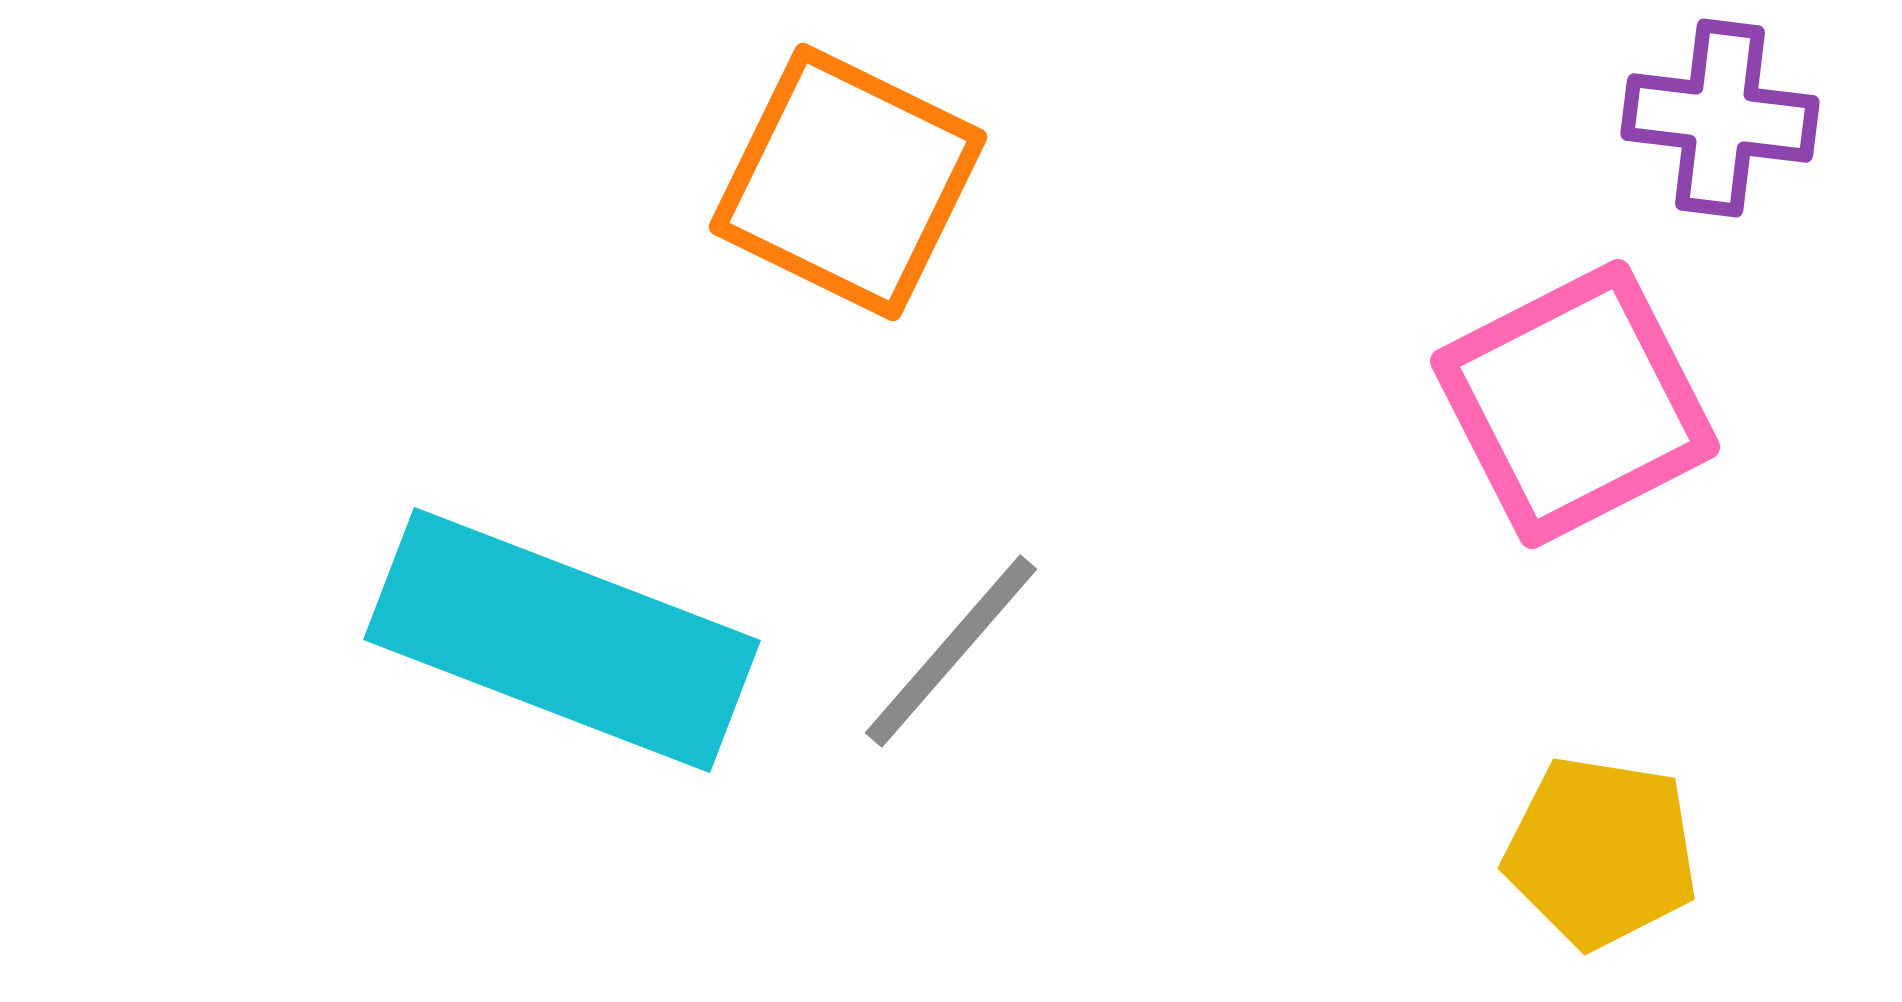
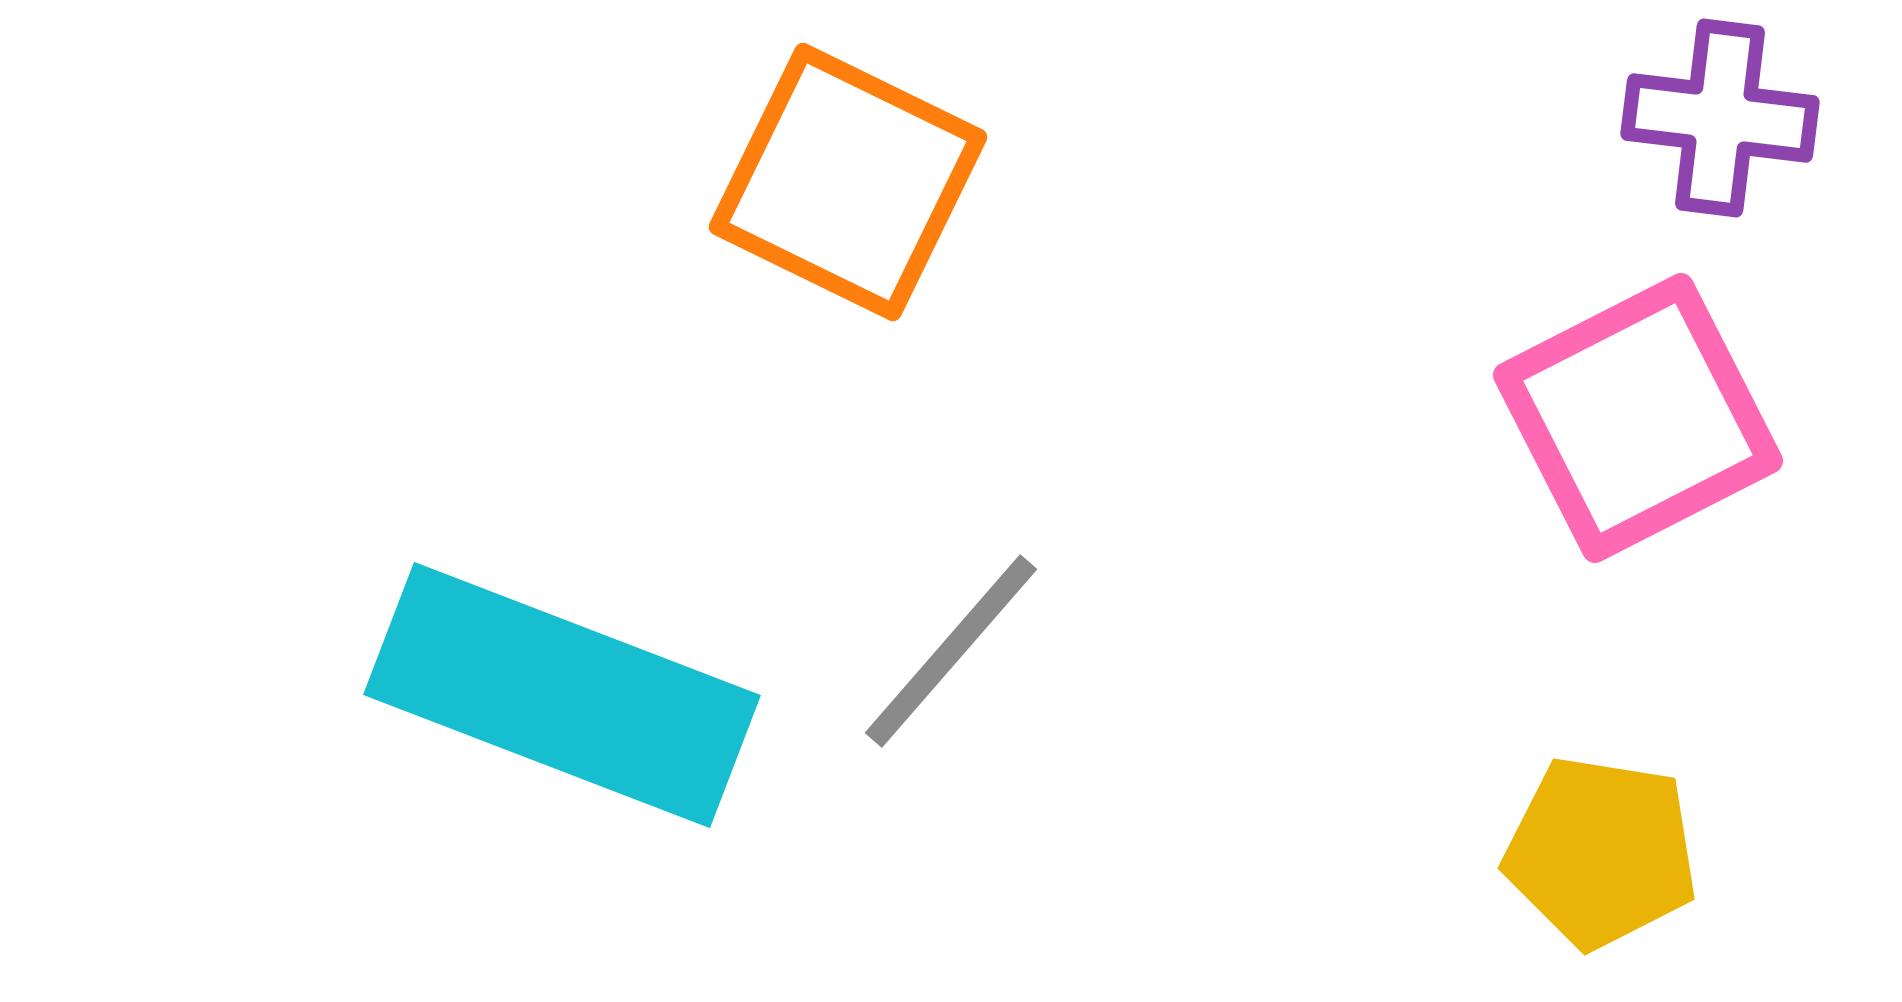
pink square: moved 63 px right, 14 px down
cyan rectangle: moved 55 px down
